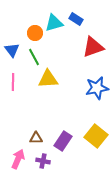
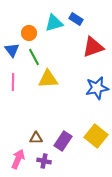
orange circle: moved 6 px left
purple cross: moved 1 px right
